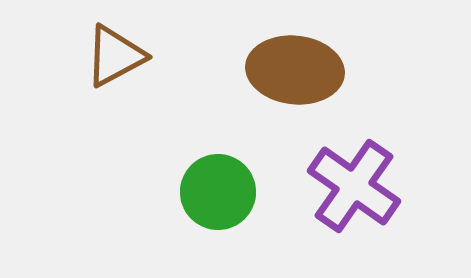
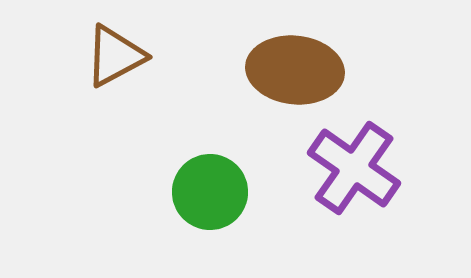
purple cross: moved 18 px up
green circle: moved 8 px left
